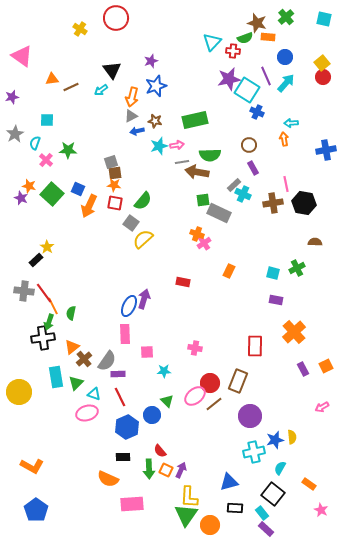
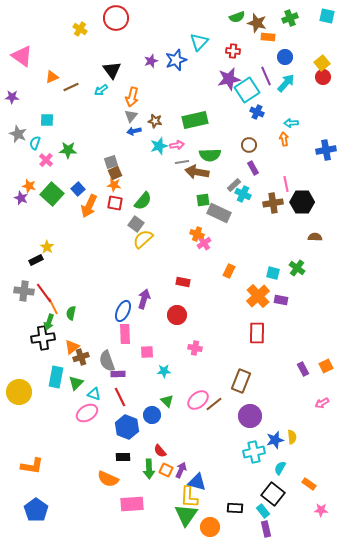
green cross at (286, 17): moved 4 px right, 1 px down; rotated 21 degrees clockwise
cyan square at (324, 19): moved 3 px right, 3 px up
green semicircle at (245, 38): moved 8 px left, 21 px up
cyan triangle at (212, 42): moved 13 px left
orange triangle at (52, 79): moved 2 px up; rotated 16 degrees counterclockwise
blue star at (156, 86): moved 20 px right, 26 px up
cyan square at (247, 90): rotated 25 degrees clockwise
purple star at (12, 97): rotated 16 degrees clockwise
gray triangle at (131, 116): rotated 24 degrees counterclockwise
blue arrow at (137, 131): moved 3 px left
gray star at (15, 134): moved 3 px right; rotated 18 degrees counterclockwise
brown square at (115, 173): rotated 16 degrees counterclockwise
blue square at (78, 189): rotated 24 degrees clockwise
black hexagon at (304, 203): moved 2 px left, 1 px up; rotated 10 degrees counterclockwise
gray square at (131, 223): moved 5 px right, 1 px down
brown semicircle at (315, 242): moved 5 px up
black rectangle at (36, 260): rotated 16 degrees clockwise
green cross at (297, 268): rotated 28 degrees counterclockwise
purple rectangle at (276, 300): moved 5 px right
blue ellipse at (129, 306): moved 6 px left, 5 px down
orange cross at (294, 332): moved 36 px left, 36 px up
red rectangle at (255, 346): moved 2 px right, 13 px up
brown cross at (84, 359): moved 3 px left, 2 px up; rotated 21 degrees clockwise
gray semicircle at (107, 361): rotated 125 degrees clockwise
cyan rectangle at (56, 377): rotated 20 degrees clockwise
brown rectangle at (238, 381): moved 3 px right
red circle at (210, 383): moved 33 px left, 68 px up
pink ellipse at (195, 396): moved 3 px right, 4 px down
pink arrow at (322, 407): moved 4 px up
pink ellipse at (87, 413): rotated 15 degrees counterclockwise
blue hexagon at (127, 427): rotated 15 degrees counterclockwise
orange L-shape at (32, 466): rotated 20 degrees counterclockwise
blue triangle at (229, 482): moved 32 px left; rotated 30 degrees clockwise
pink star at (321, 510): rotated 24 degrees counterclockwise
cyan rectangle at (262, 513): moved 1 px right, 2 px up
orange circle at (210, 525): moved 2 px down
purple rectangle at (266, 529): rotated 35 degrees clockwise
